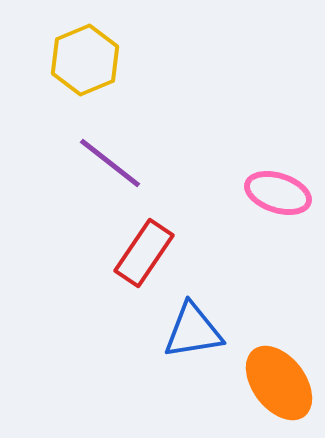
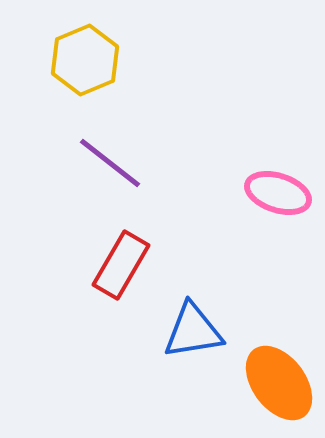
red rectangle: moved 23 px left, 12 px down; rotated 4 degrees counterclockwise
